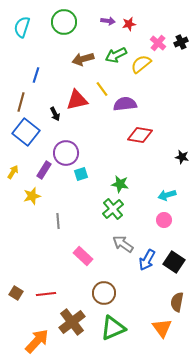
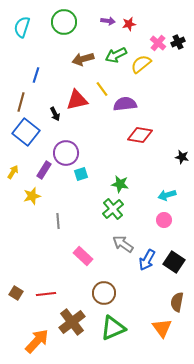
black cross: moved 3 px left
